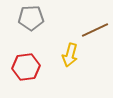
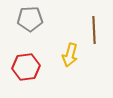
gray pentagon: moved 1 px left, 1 px down
brown line: moved 1 px left; rotated 68 degrees counterclockwise
